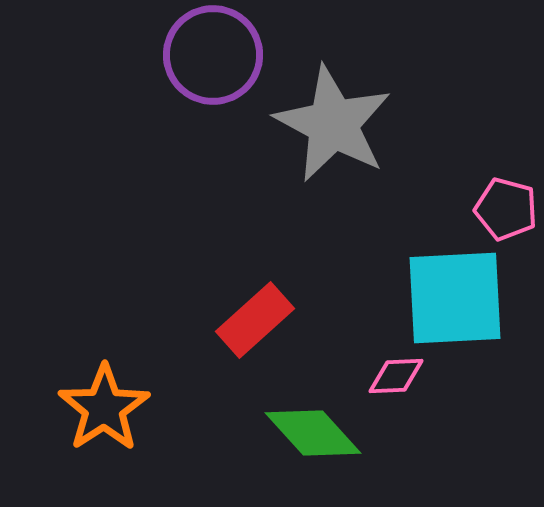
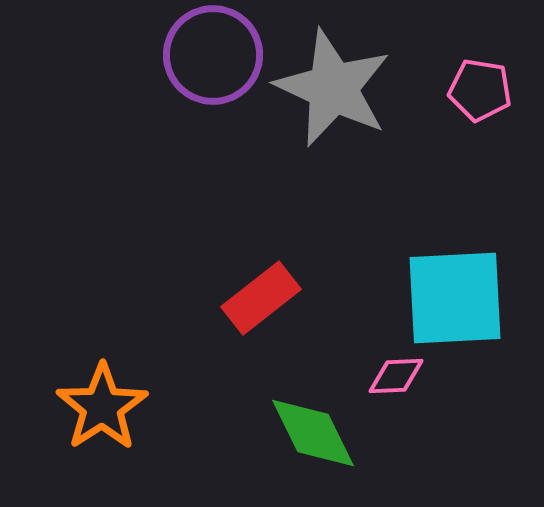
gray star: moved 36 px up; rotated 3 degrees counterclockwise
pink pentagon: moved 26 px left, 119 px up; rotated 6 degrees counterclockwise
red rectangle: moved 6 px right, 22 px up; rotated 4 degrees clockwise
orange star: moved 2 px left, 1 px up
green diamond: rotated 16 degrees clockwise
